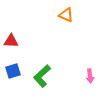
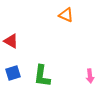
red triangle: rotated 28 degrees clockwise
blue square: moved 2 px down
green L-shape: rotated 40 degrees counterclockwise
